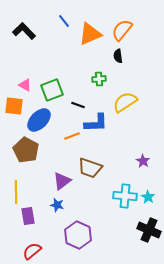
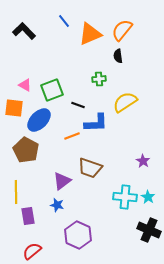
orange square: moved 2 px down
cyan cross: moved 1 px down
